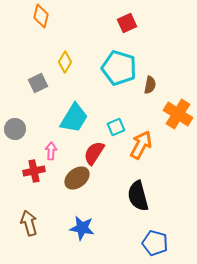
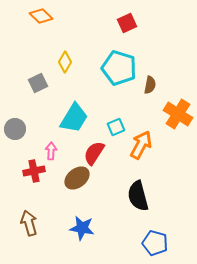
orange diamond: rotated 60 degrees counterclockwise
